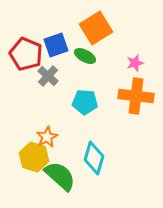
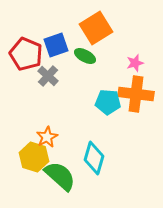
orange cross: moved 2 px up
cyan pentagon: moved 23 px right
